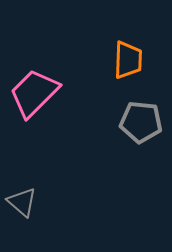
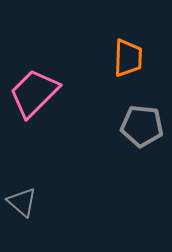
orange trapezoid: moved 2 px up
gray pentagon: moved 1 px right, 4 px down
